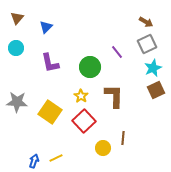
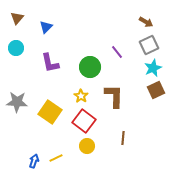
gray square: moved 2 px right, 1 px down
red square: rotated 10 degrees counterclockwise
yellow circle: moved 16 px left, 2 px up
